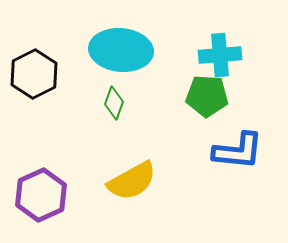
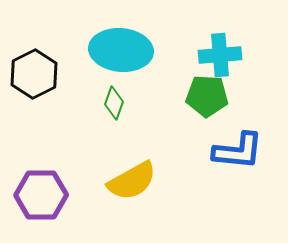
purple hexagon: rotated 24 degrees clockwise
